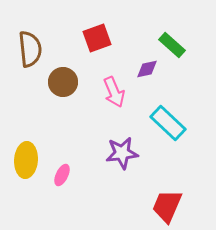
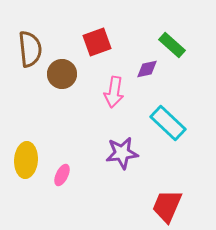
red square: moved 4 px down
brown circle: moved 1 px left, 8 px up
pink arrow: rotated 32 degrees clockwise
